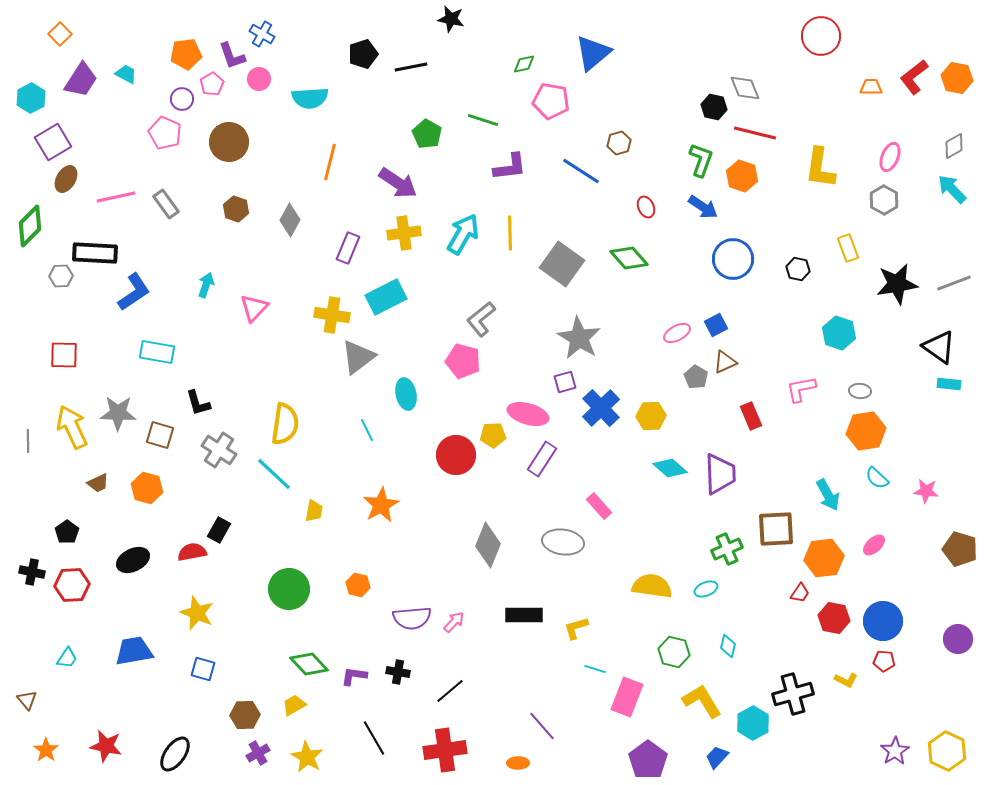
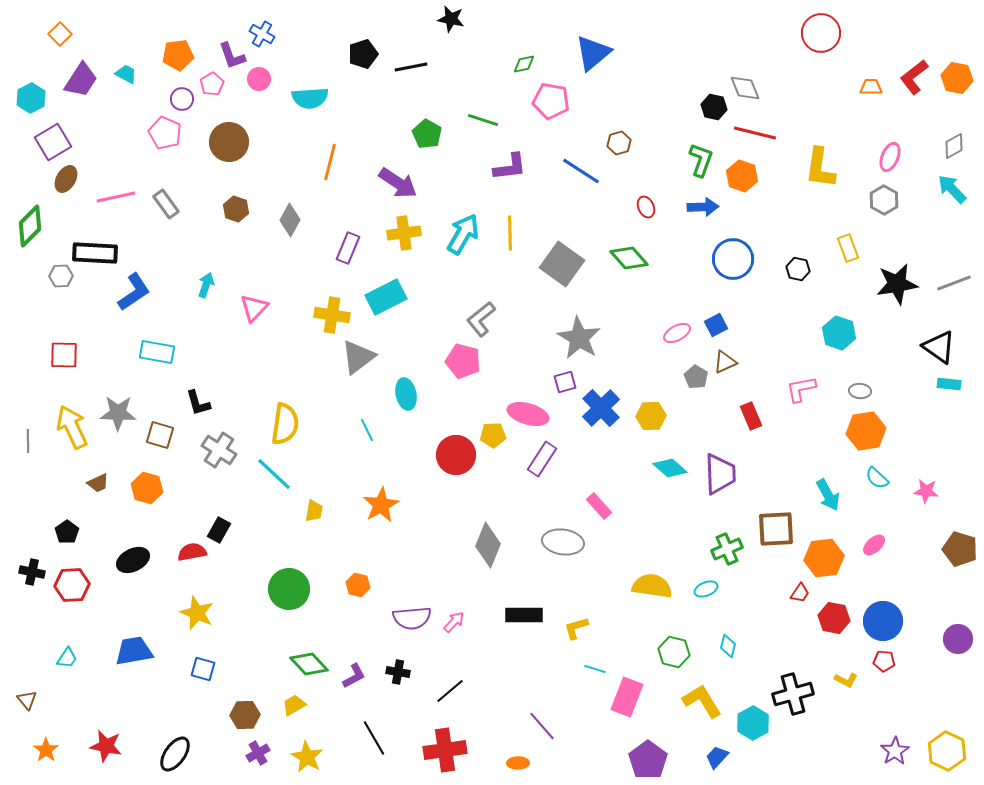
red circle at (821, 36): moved 3 px up
orange pentagon at (186, 54): moved 8 px left, 1 px down
blue arrow at (703, 207): rotated 36 degrees counterclockwise
purple L-shape at (354, 676): rotated 144 degrees clockwise
